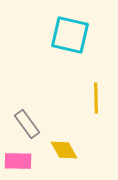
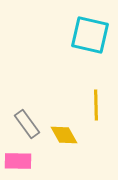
cyan square: moved 20 px right
yellow line: moved 7 px down
yellow diamond: moved 15 px up
